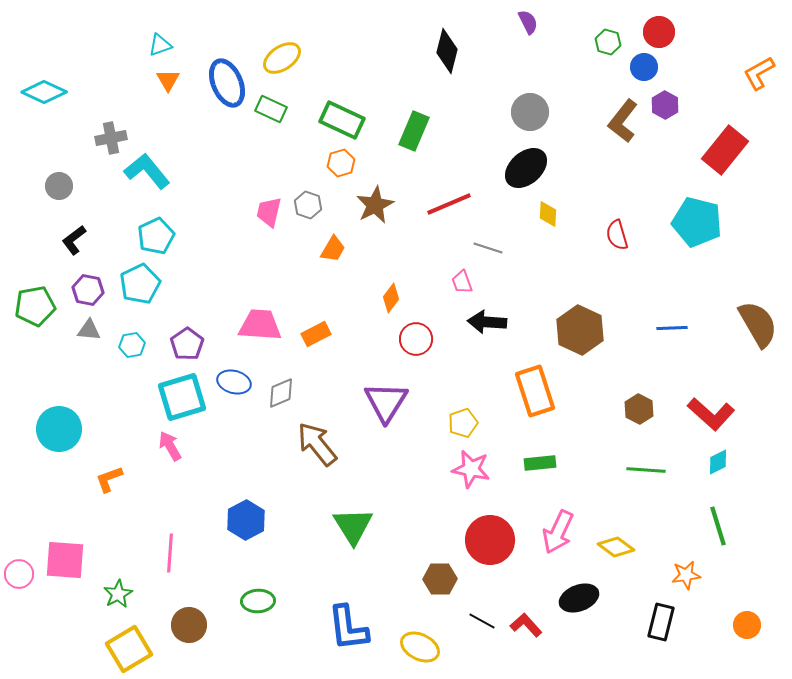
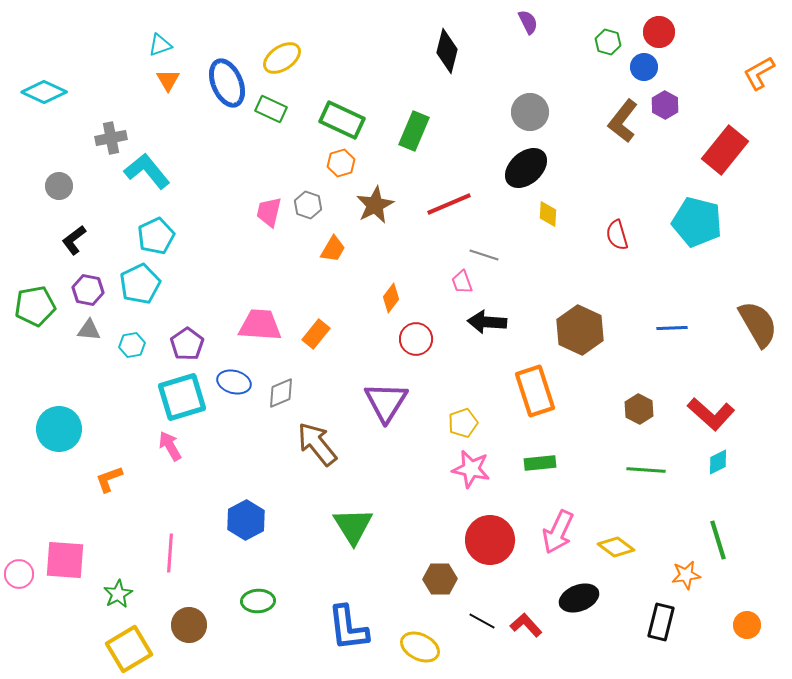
gray line at (488, 248): moved 4 px left, 7 px down
orange rectangle at (316, 334): rotated 24 degrees counterclockwise
green line at (718, 526): moved 14 px down
